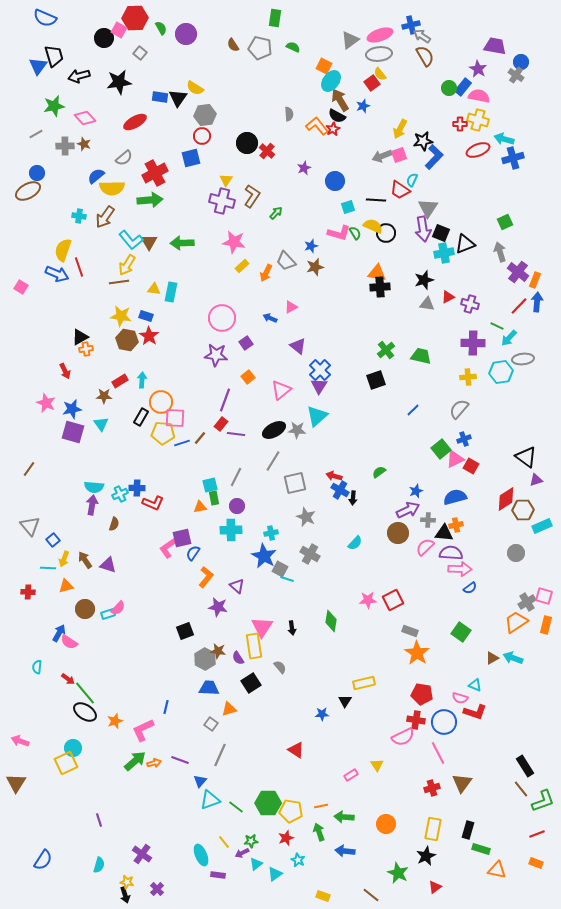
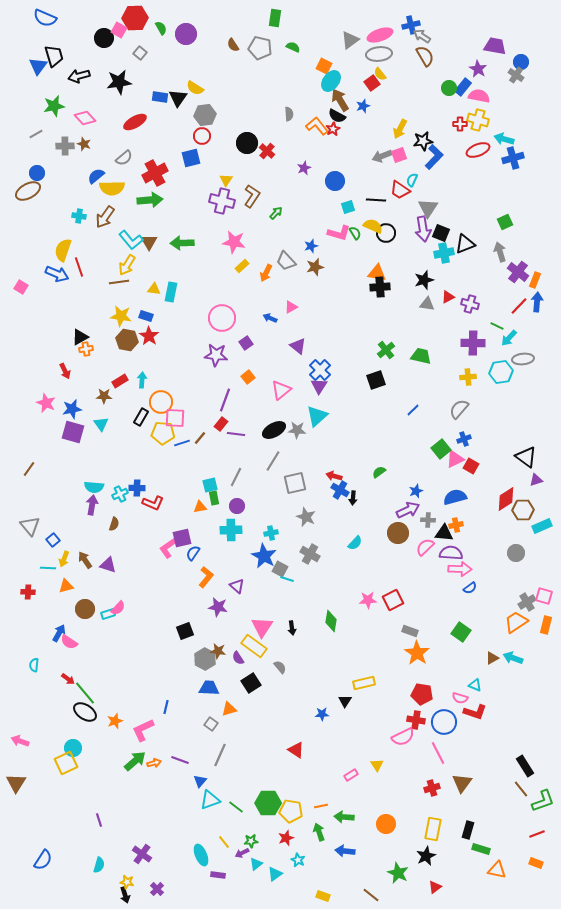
yellow rectangle at (254, 646): rotated 45 degrees counterclockwise
cyan semicircle at (37, 667): moved 3 px left, 2 px up
